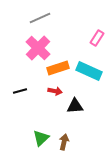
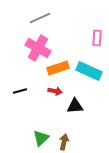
pink rectangle: rotated 28 degrees counterclockwise
pink cross: rotated 15 degrees counterclockwise
